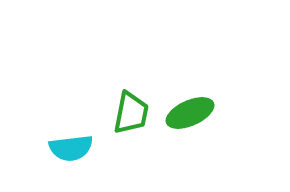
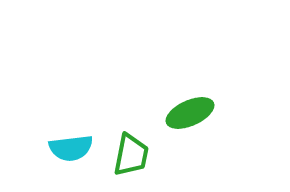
green trapezoid: moved 42 px down
